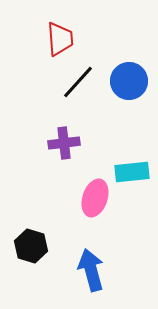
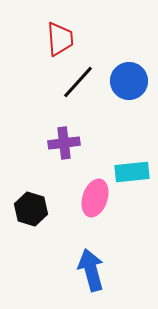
black hexagon: moved 37 px up
